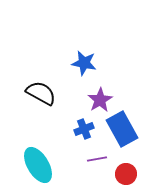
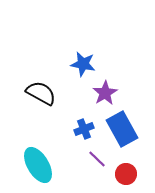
blue star: moved 1 px left, 1 px down
purple star: moved 5 px right, 7 px up
purple line: rotated 54 degrees clockwise
